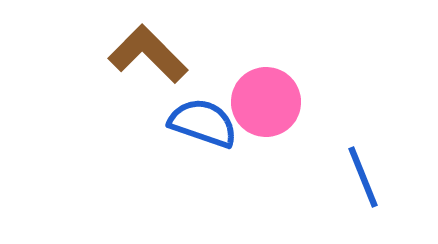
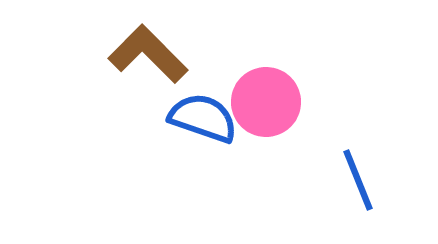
blue semicircle: moved 5 px up
blue line: moved 5 px left, 3 px down
